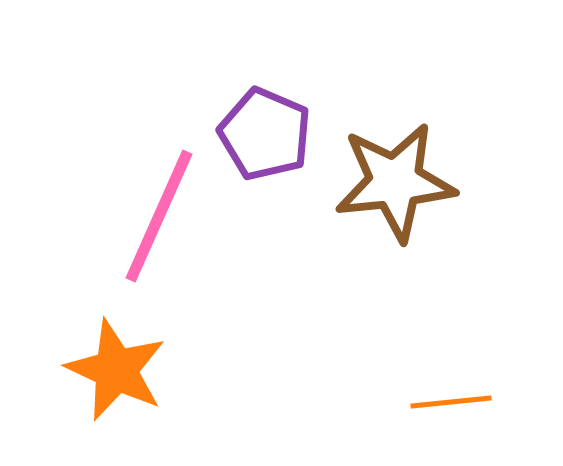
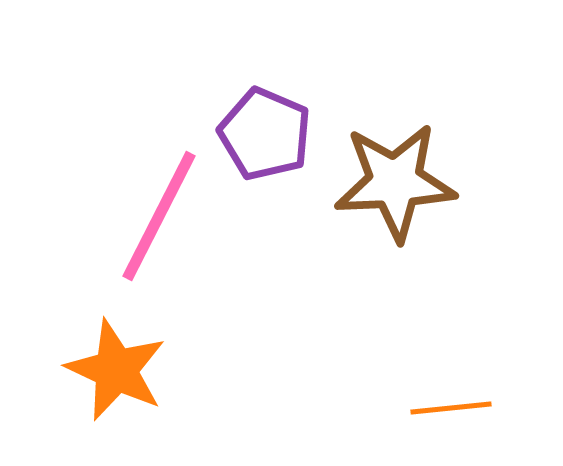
brown star: rotated 3 degrees clockwise
pink line: rotated 3 degrees clockwise
orange line: moved 6 px down
